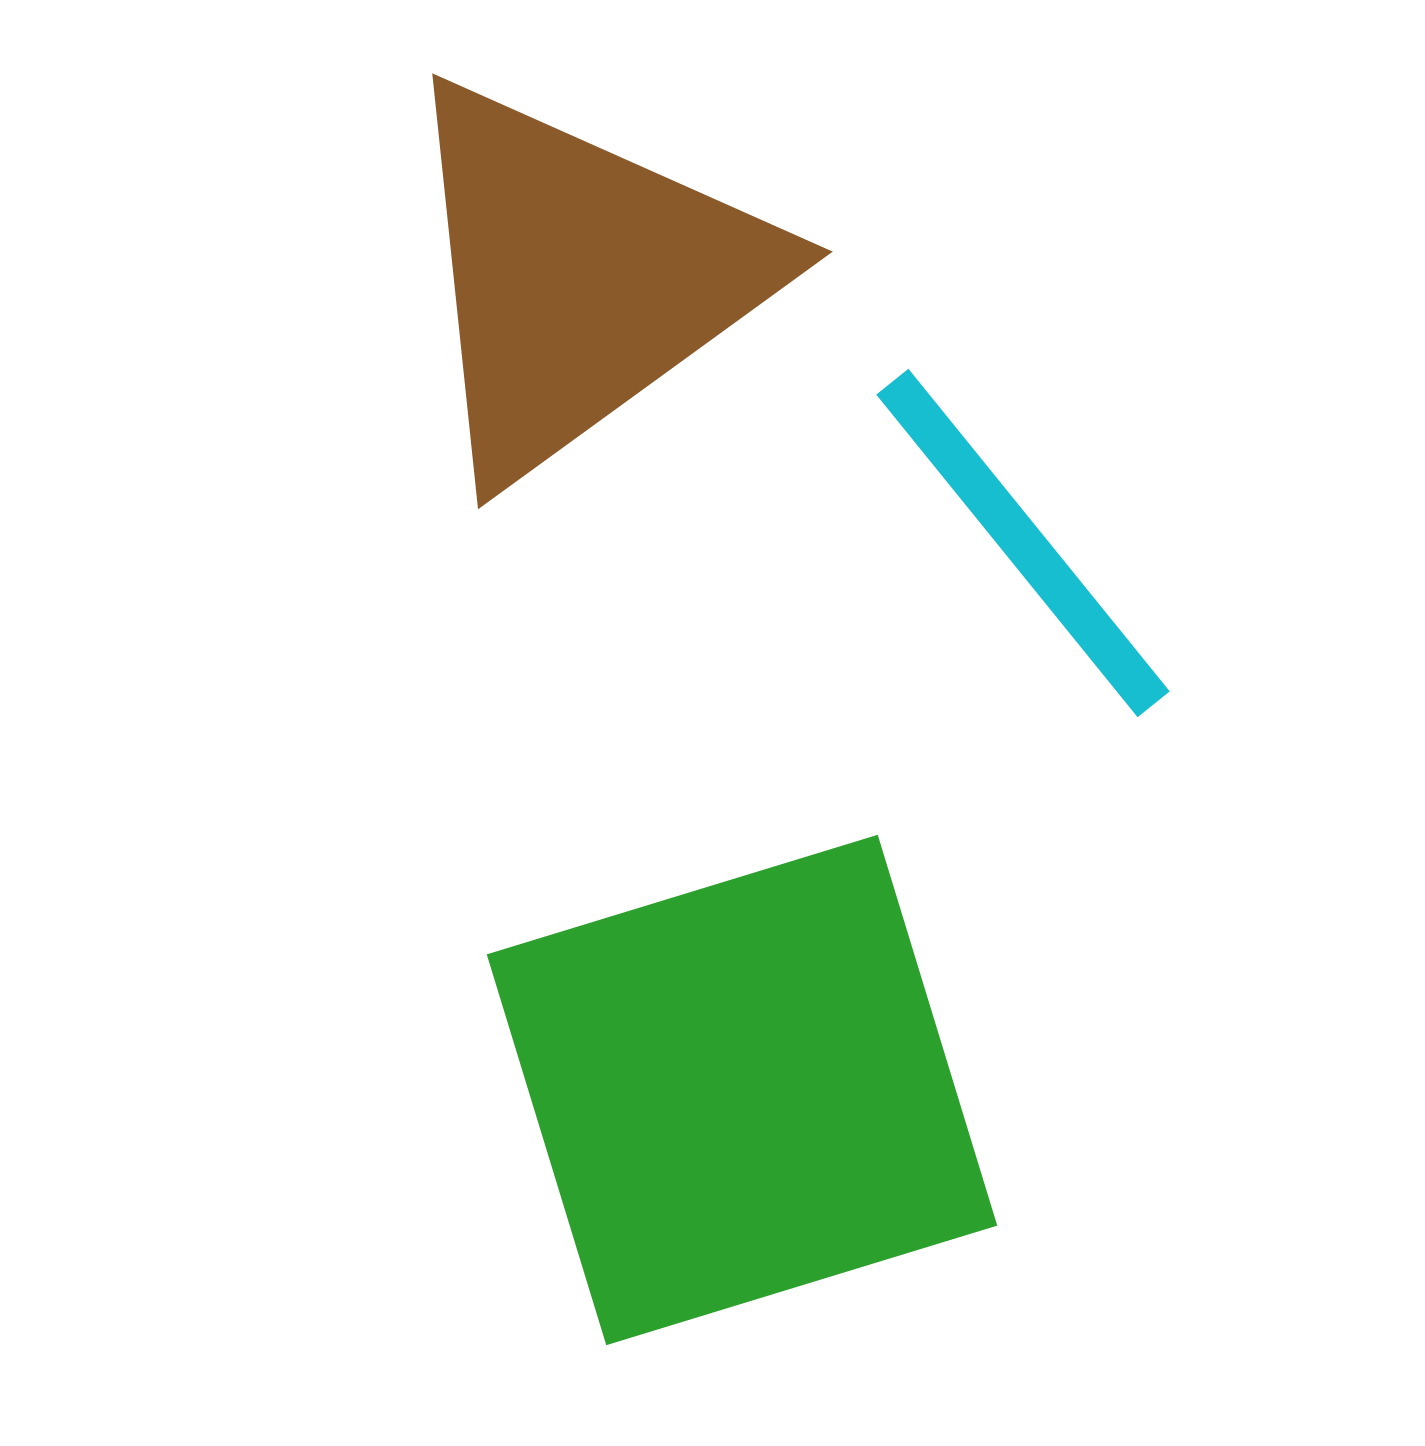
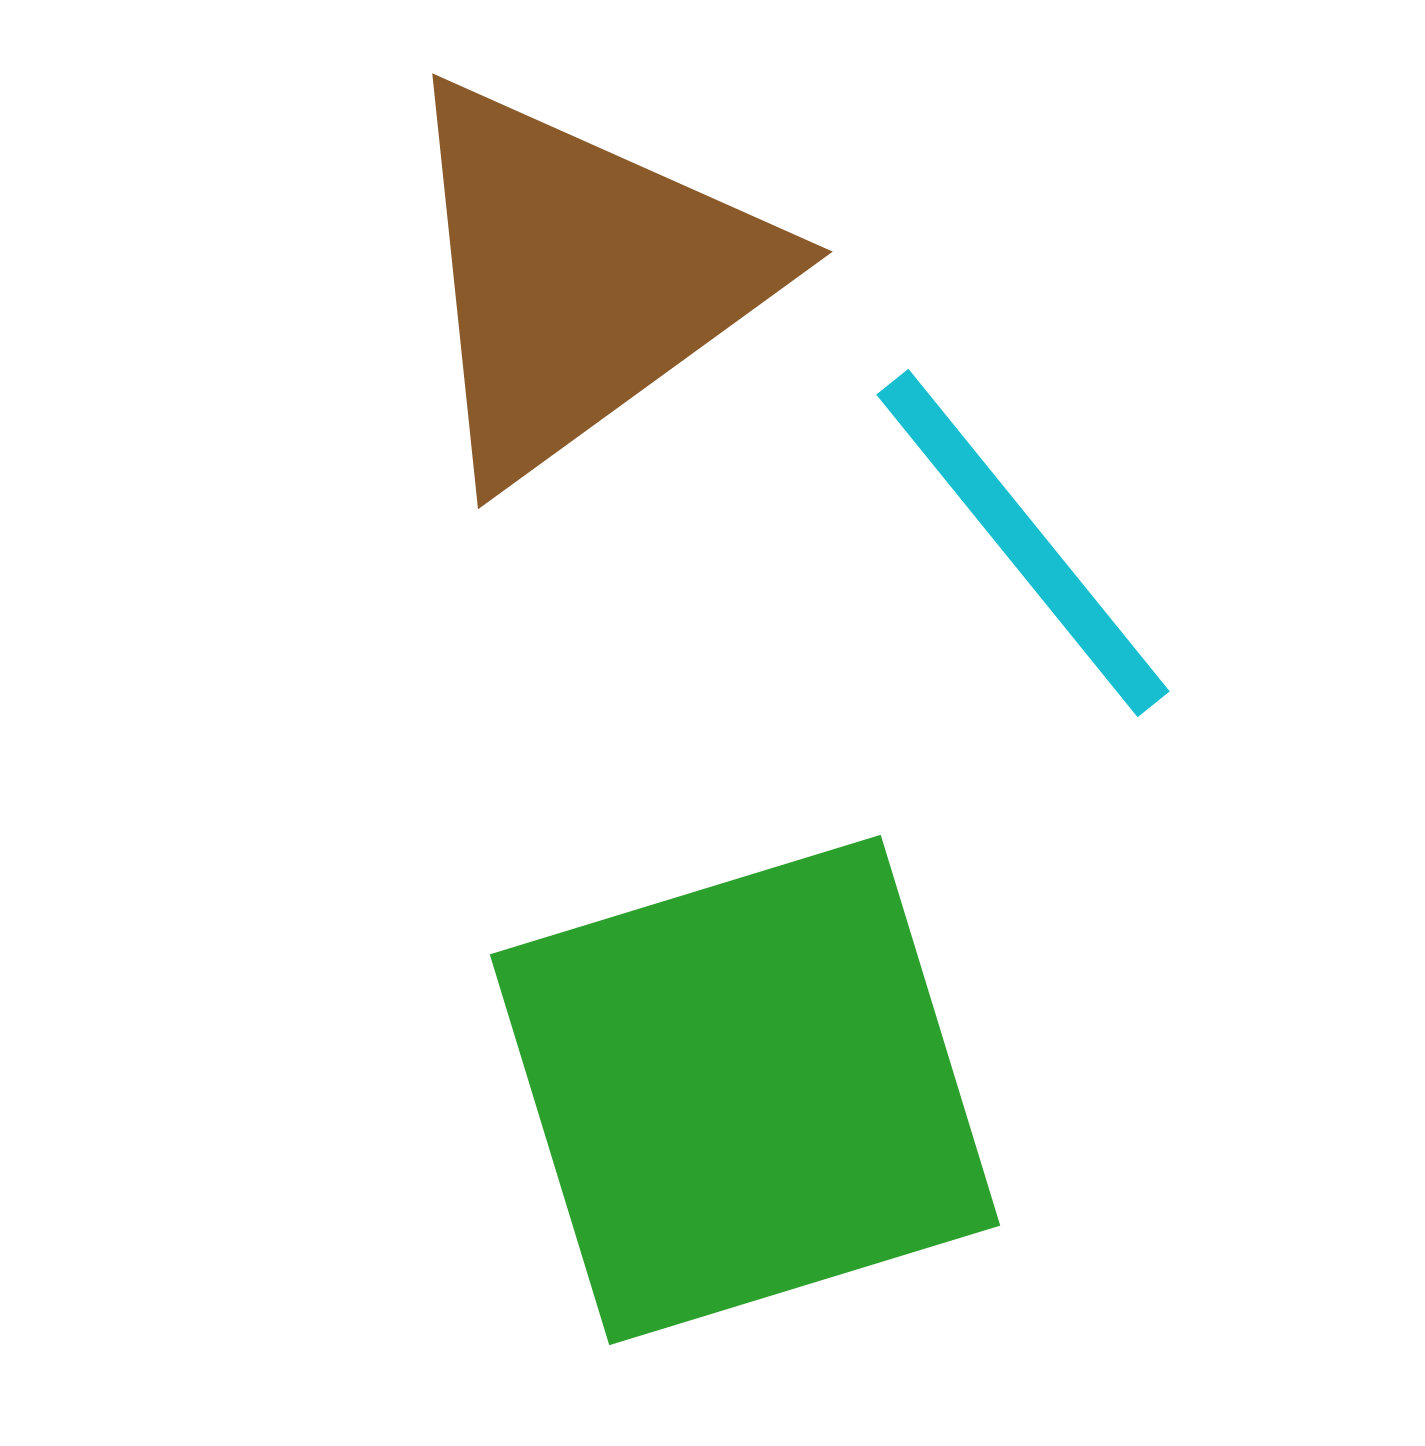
green square: moved 3 px right
